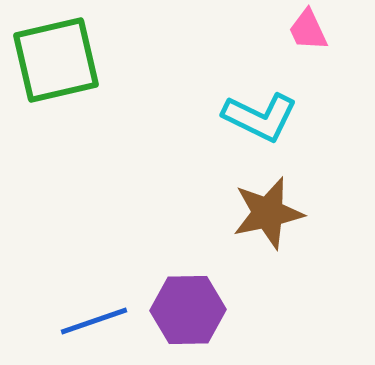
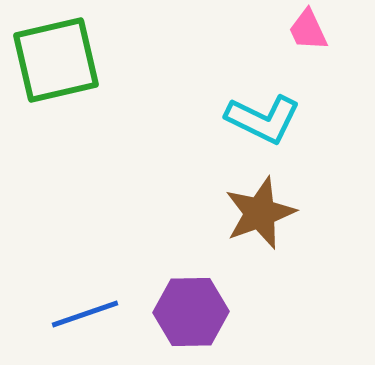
cyan L-shape: moved 3 px right, 2 px down
brown star: moved 8 px left; rotated 8 degrees counterclockwise
purple hexagon: moved 3 px right, 2 px down
blue line: moved 9 px left, 7 px up
